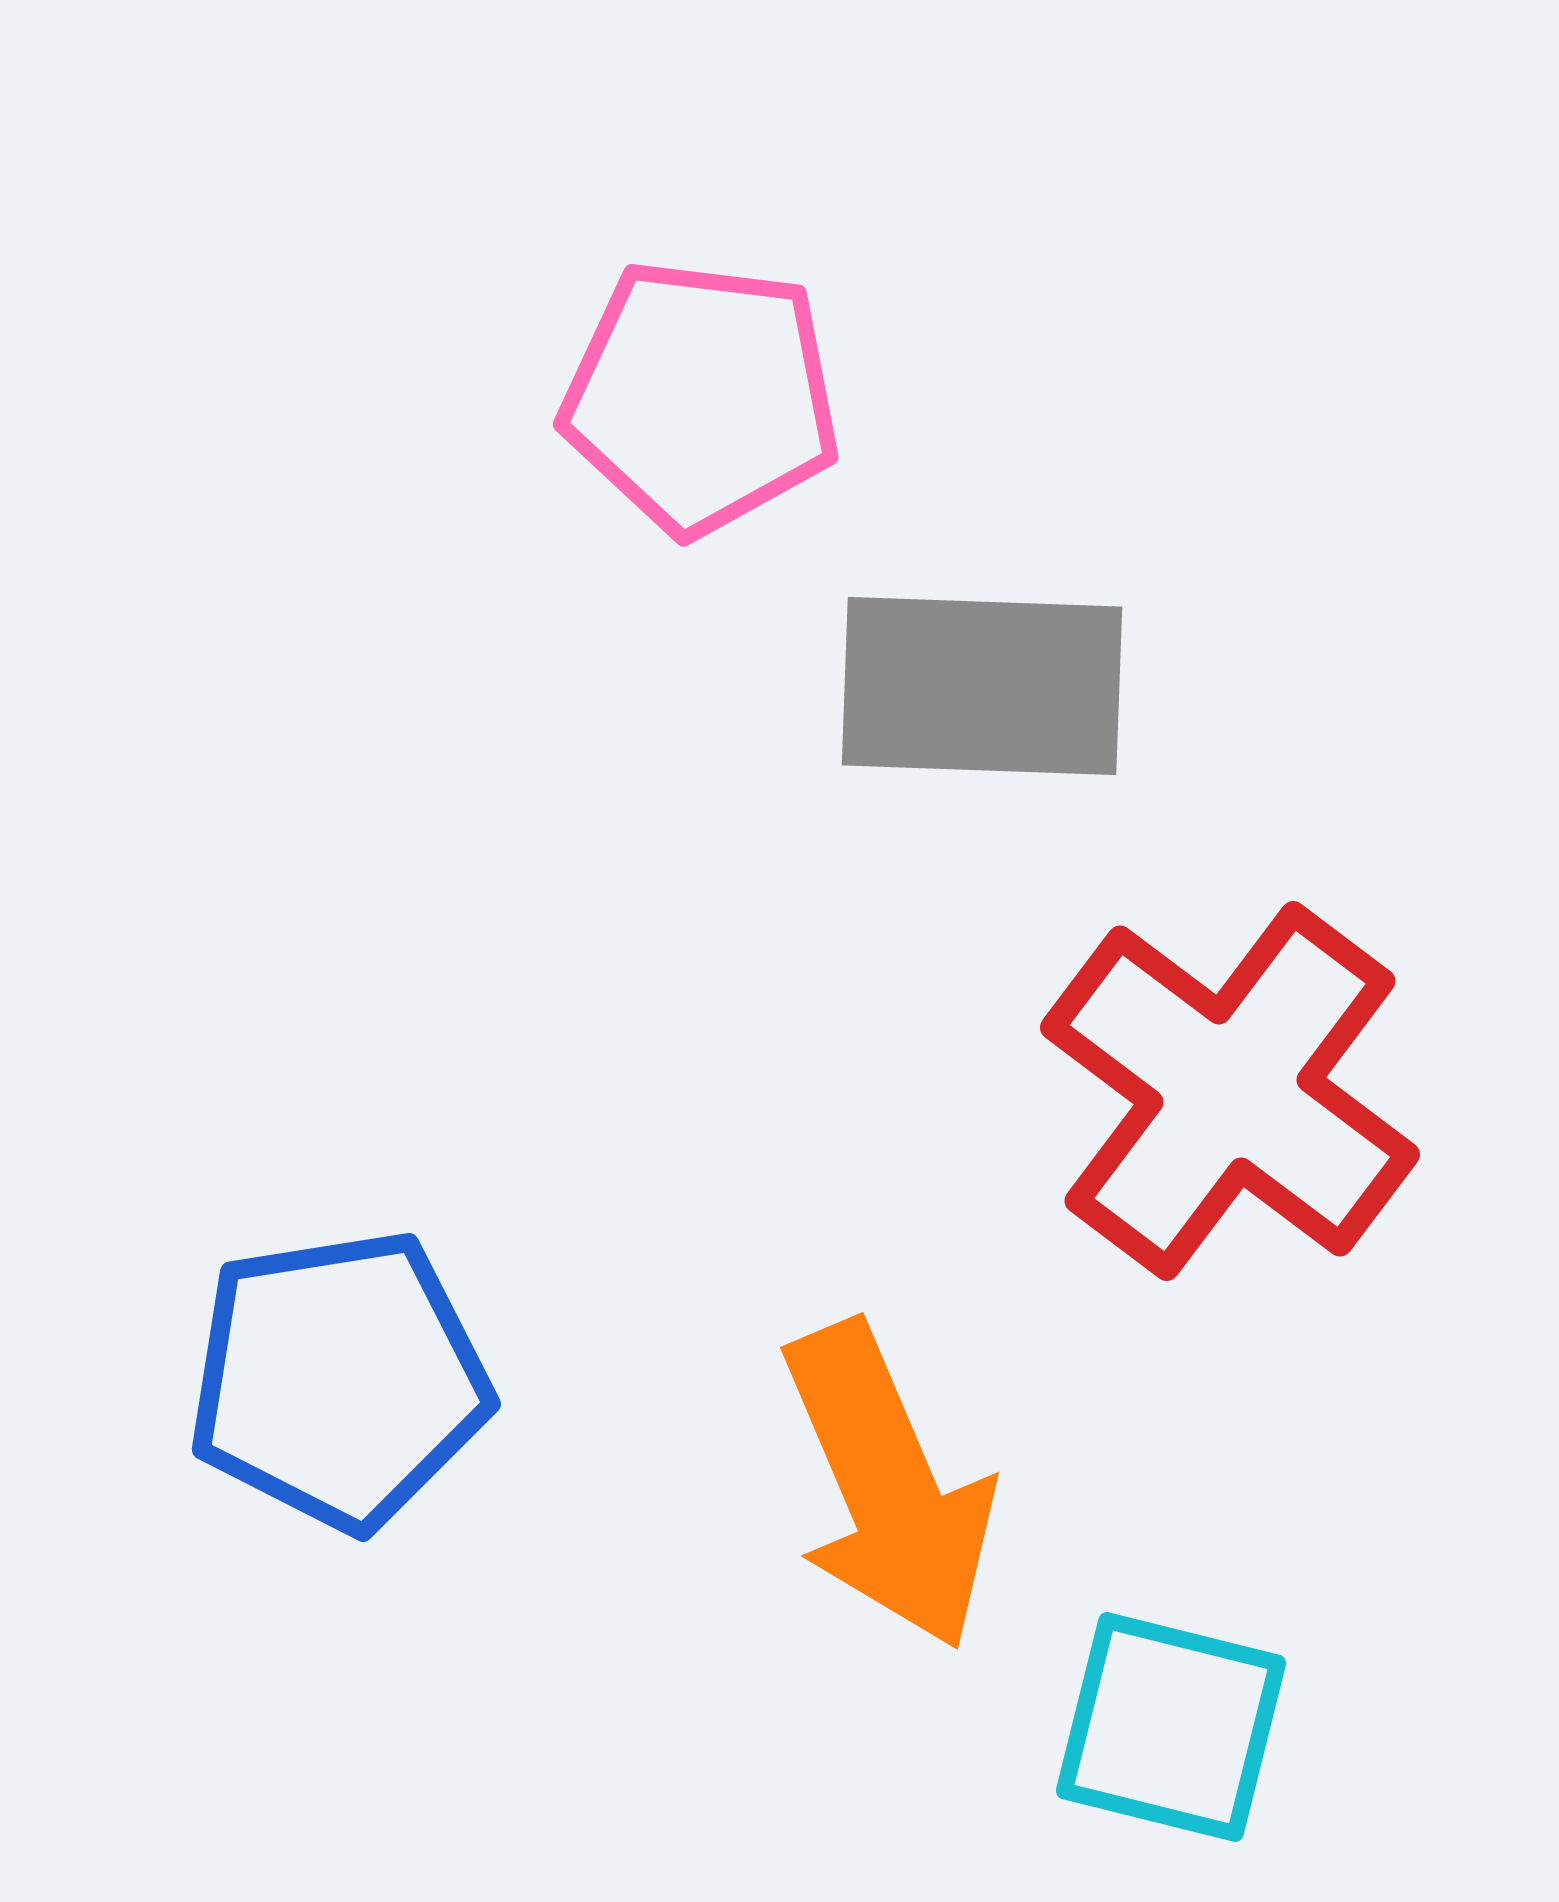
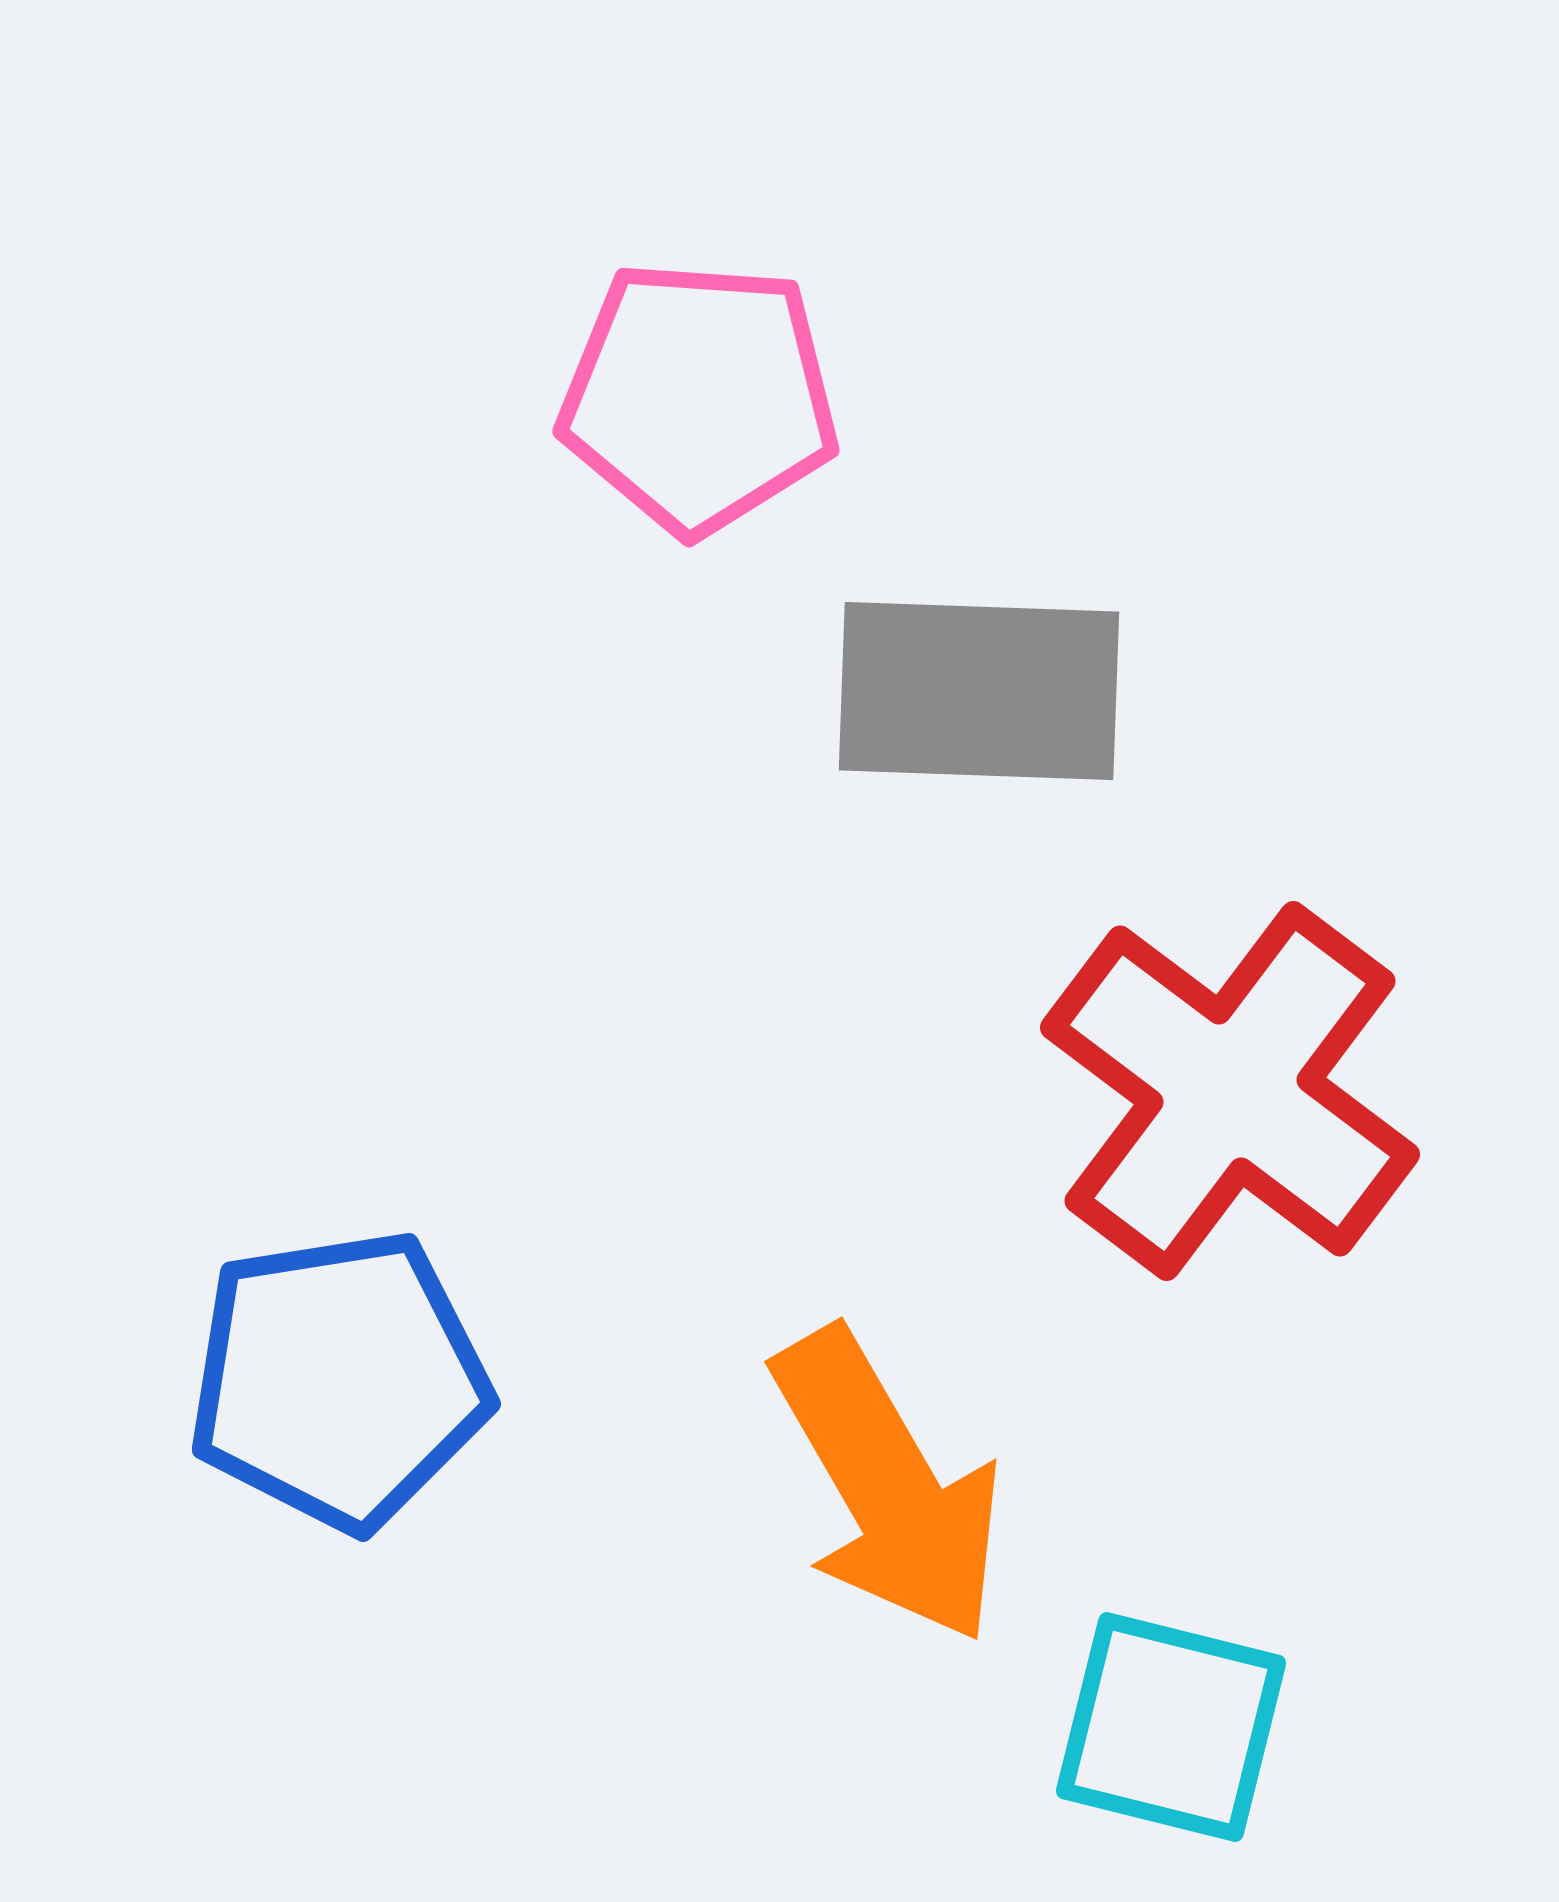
pink pentagon: moved 2 px left; rotated 3 degrees counterclockwise
gray rectangle: moved 3 px left, 5 px down
orange arrow: rotated 7 degrees counterclockwise
